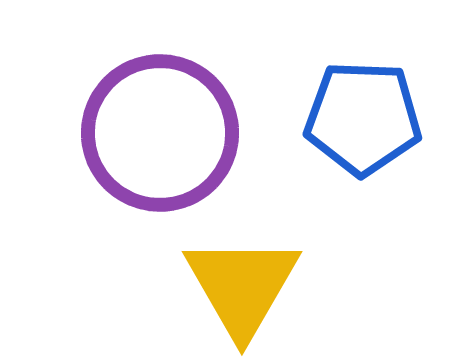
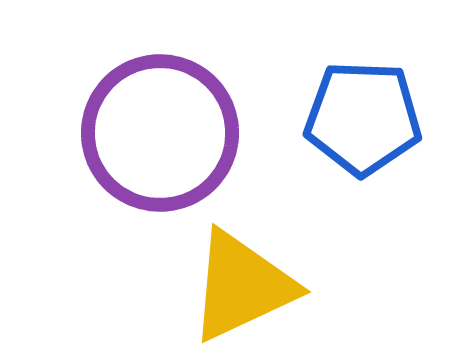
yellow triangle: rotated 35 degrees clockwise
